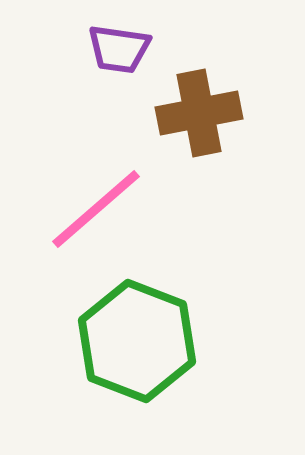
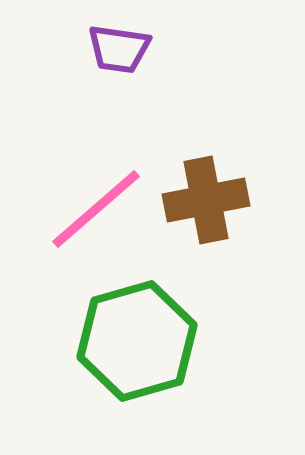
brown cross: moved 7 px right, 87 px down
green hexagon: rotated 23 degrees clockwise
